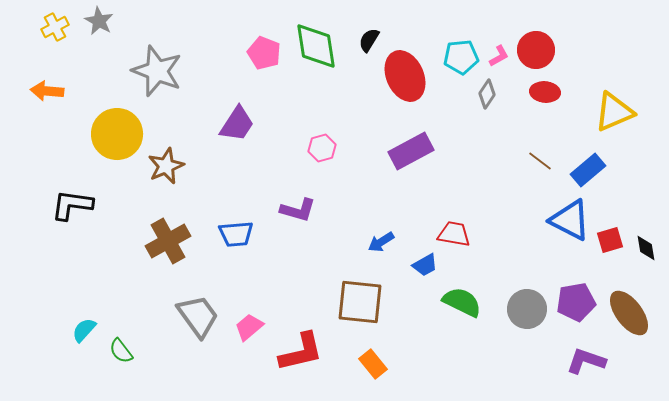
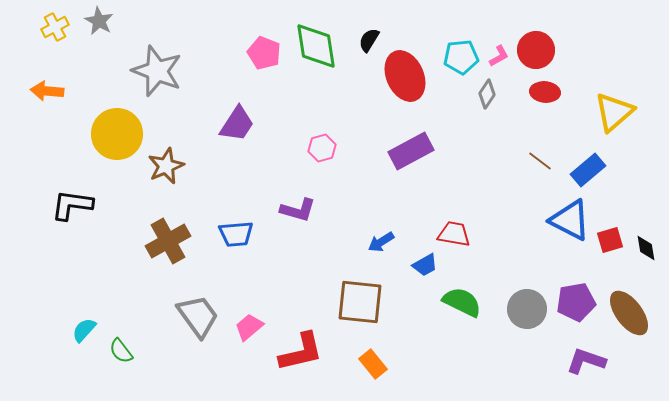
yellow triangle at (614, 112): rotated 18 degrees counterclockwise
